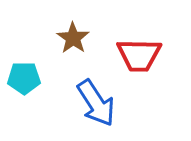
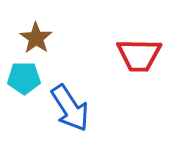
brown star: moved 37 px left
blue arrow: moved 26 px left, 5 px down
